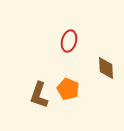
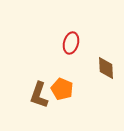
red ellipse: moved 2 px right, 2 px down
orange pentagon: moved 6 px left
